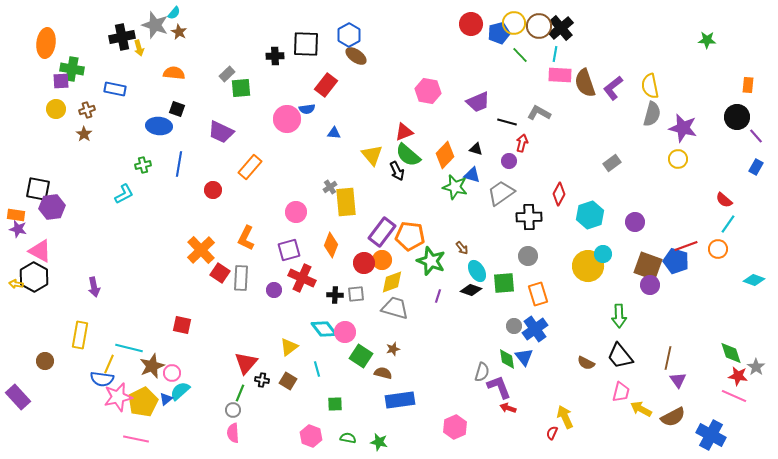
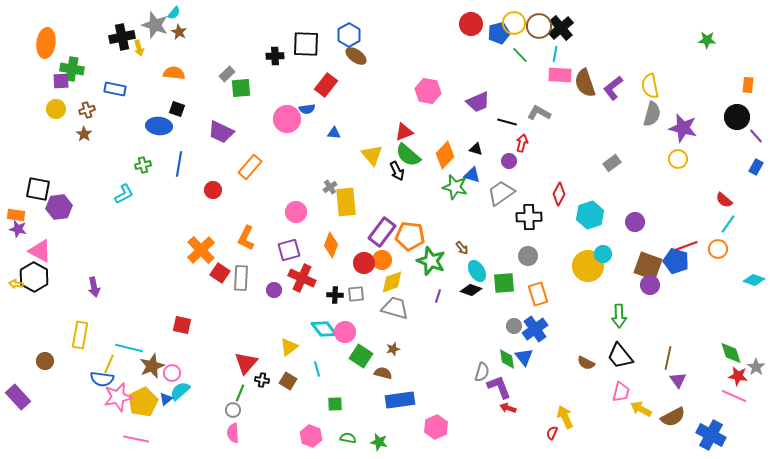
purple hexagon at (52, 207): moved 7 px right
pink hexagon at (455, 427): moved 19 px left
